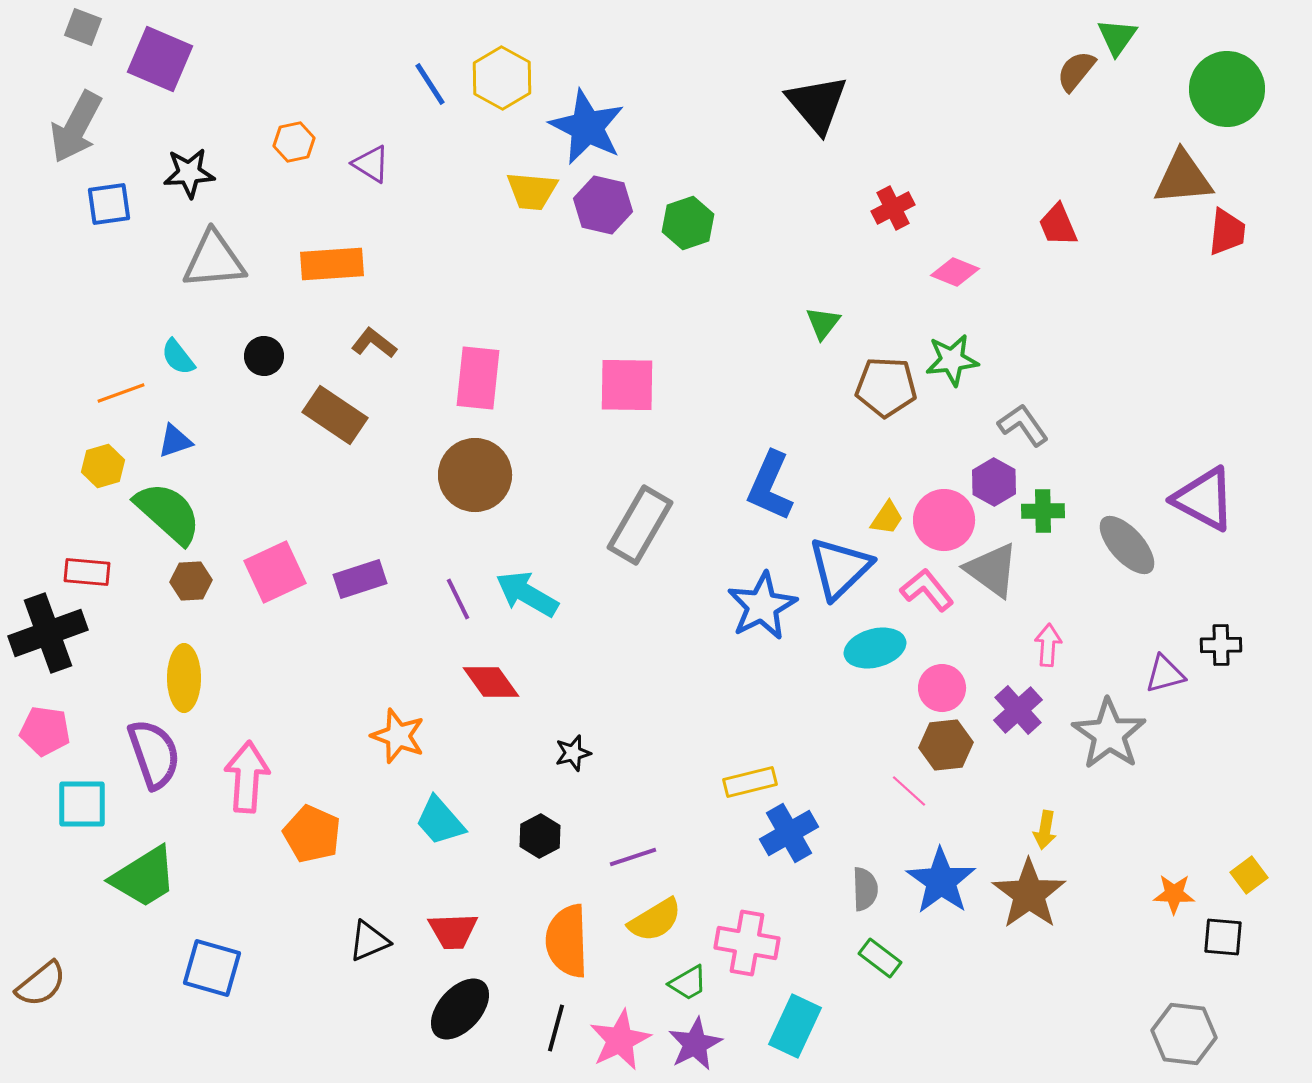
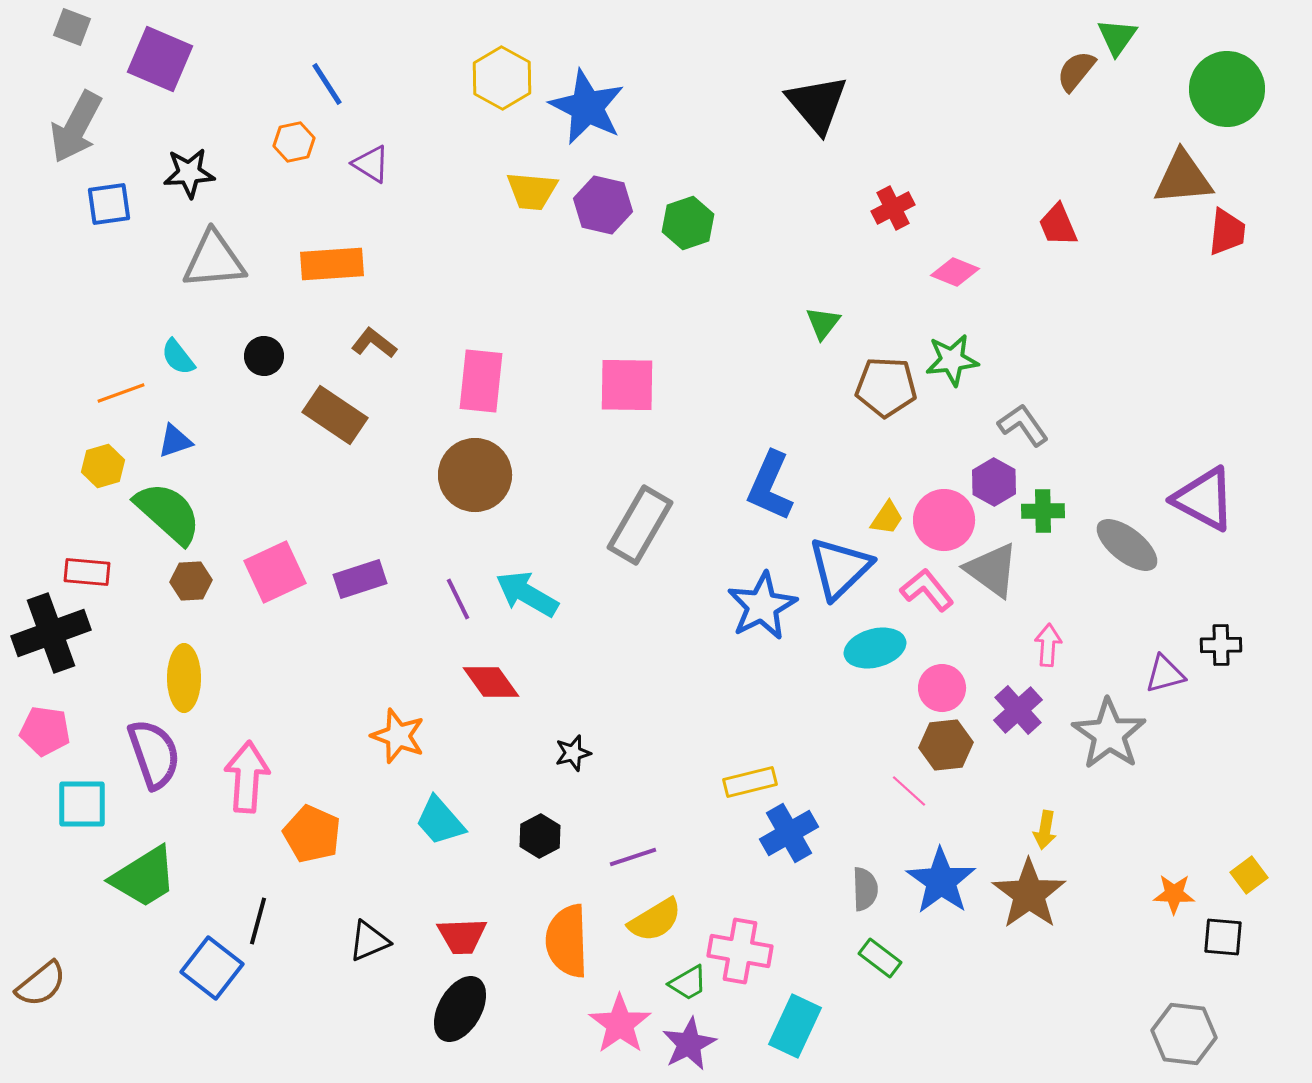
gray square at (83, 27): moved 11 px left
blue line at (430, 84): moved 103 px left
blue star at (587, 127): moved 20 px up
pink rectangle at (478, 378): moved 3 px right, 3 px down
gray ellipse at (1127, 545): rotated 10 degrees counterclockwise
black cross at (48, 633): moved 3 px right
red trapezoid at (453, 931): moved 9 px right, 5 px down
pink cross at (747, 943): moved 7 px left, 8 px down
blue square at (212, 968): rotated 22 degrees clockwise
black ellipse at (460, 1009): rotated 12 degrees counterclockwise
black line at (556, 1028): moved 298 px left, 107 px up
pink star at (620, 1040): moved 16 px up; rotated 10 degrees counterclockwise
purple star at (695, 1044): moved 6 px left
